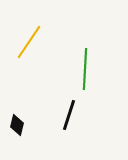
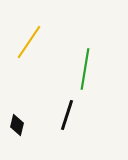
green line: rotated 6 degrees clockwise
black line: moved 2 px left
